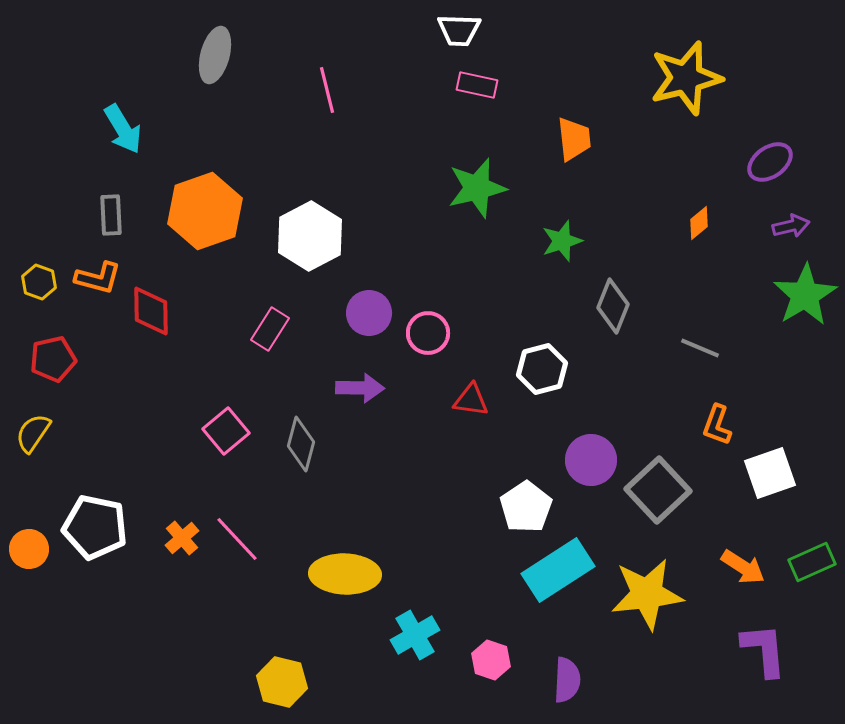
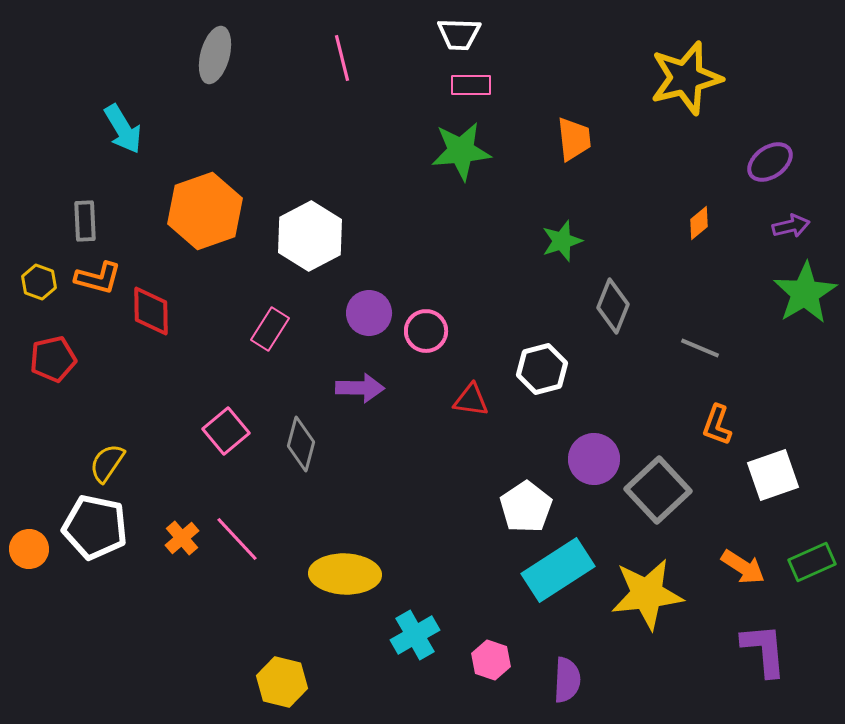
white trapezoid at (459, 30): moved 4 px down
pink rectangle at (477, 85): moved 6 px left; rotated 12 degrees counterclockwise
pink line at (327, 90): moved 15 px right, 32 px up
green star at (477, 188): moved 16 px left, 37 px up; rotated 8 degrees clockwise
gray rectangle at (111, 215): moved 26 px left, 6 px down
green star at (805, 295): moved 2 px up
pink circle at (428, 333): moved 2 px left, 2 px up
yellow semicircle at (33, 433): moved 74 px right, 30 px down
purple circle at (591, 460): moved 3 px right, 1 px up
white square at (770, 473): moved 3 px right, 2 px down
